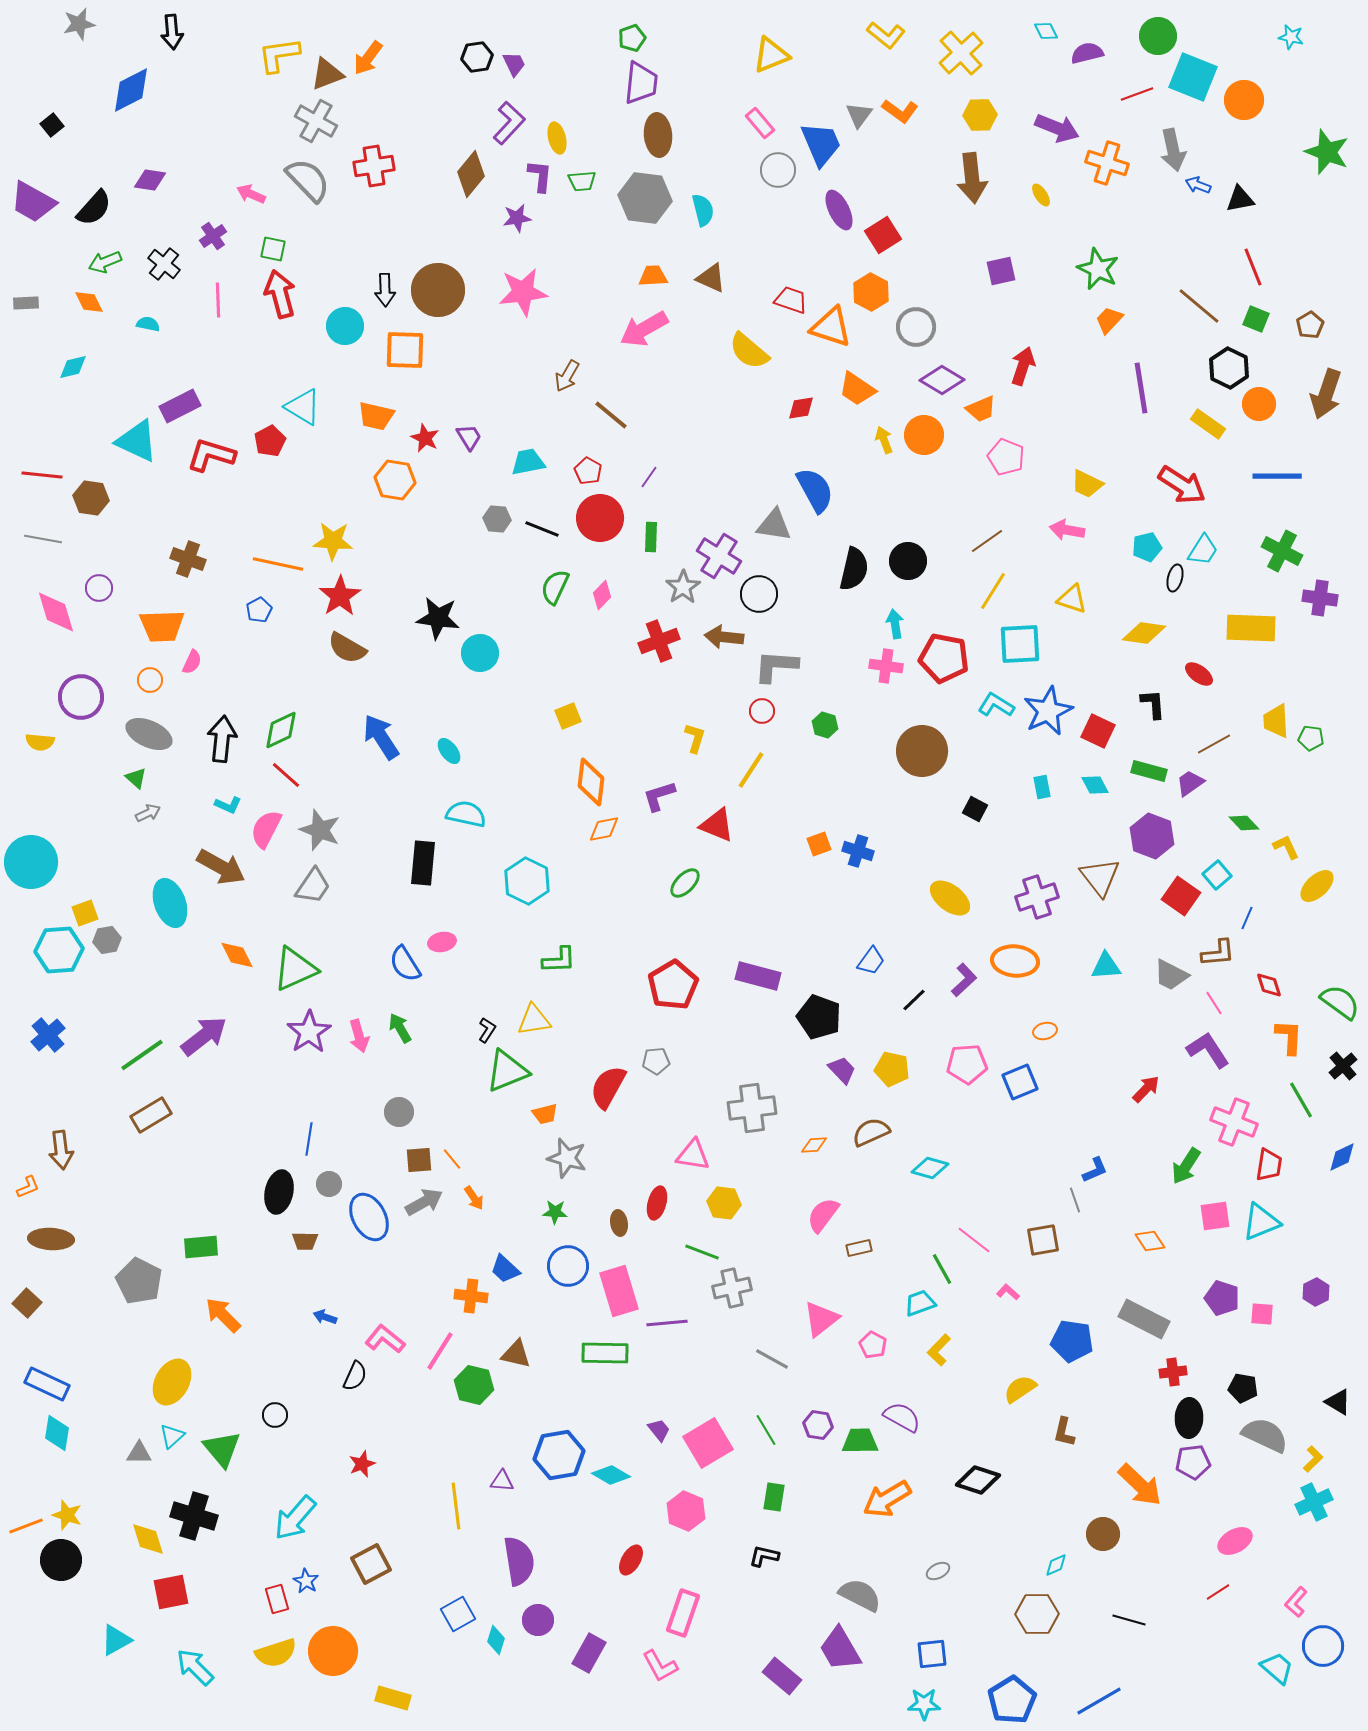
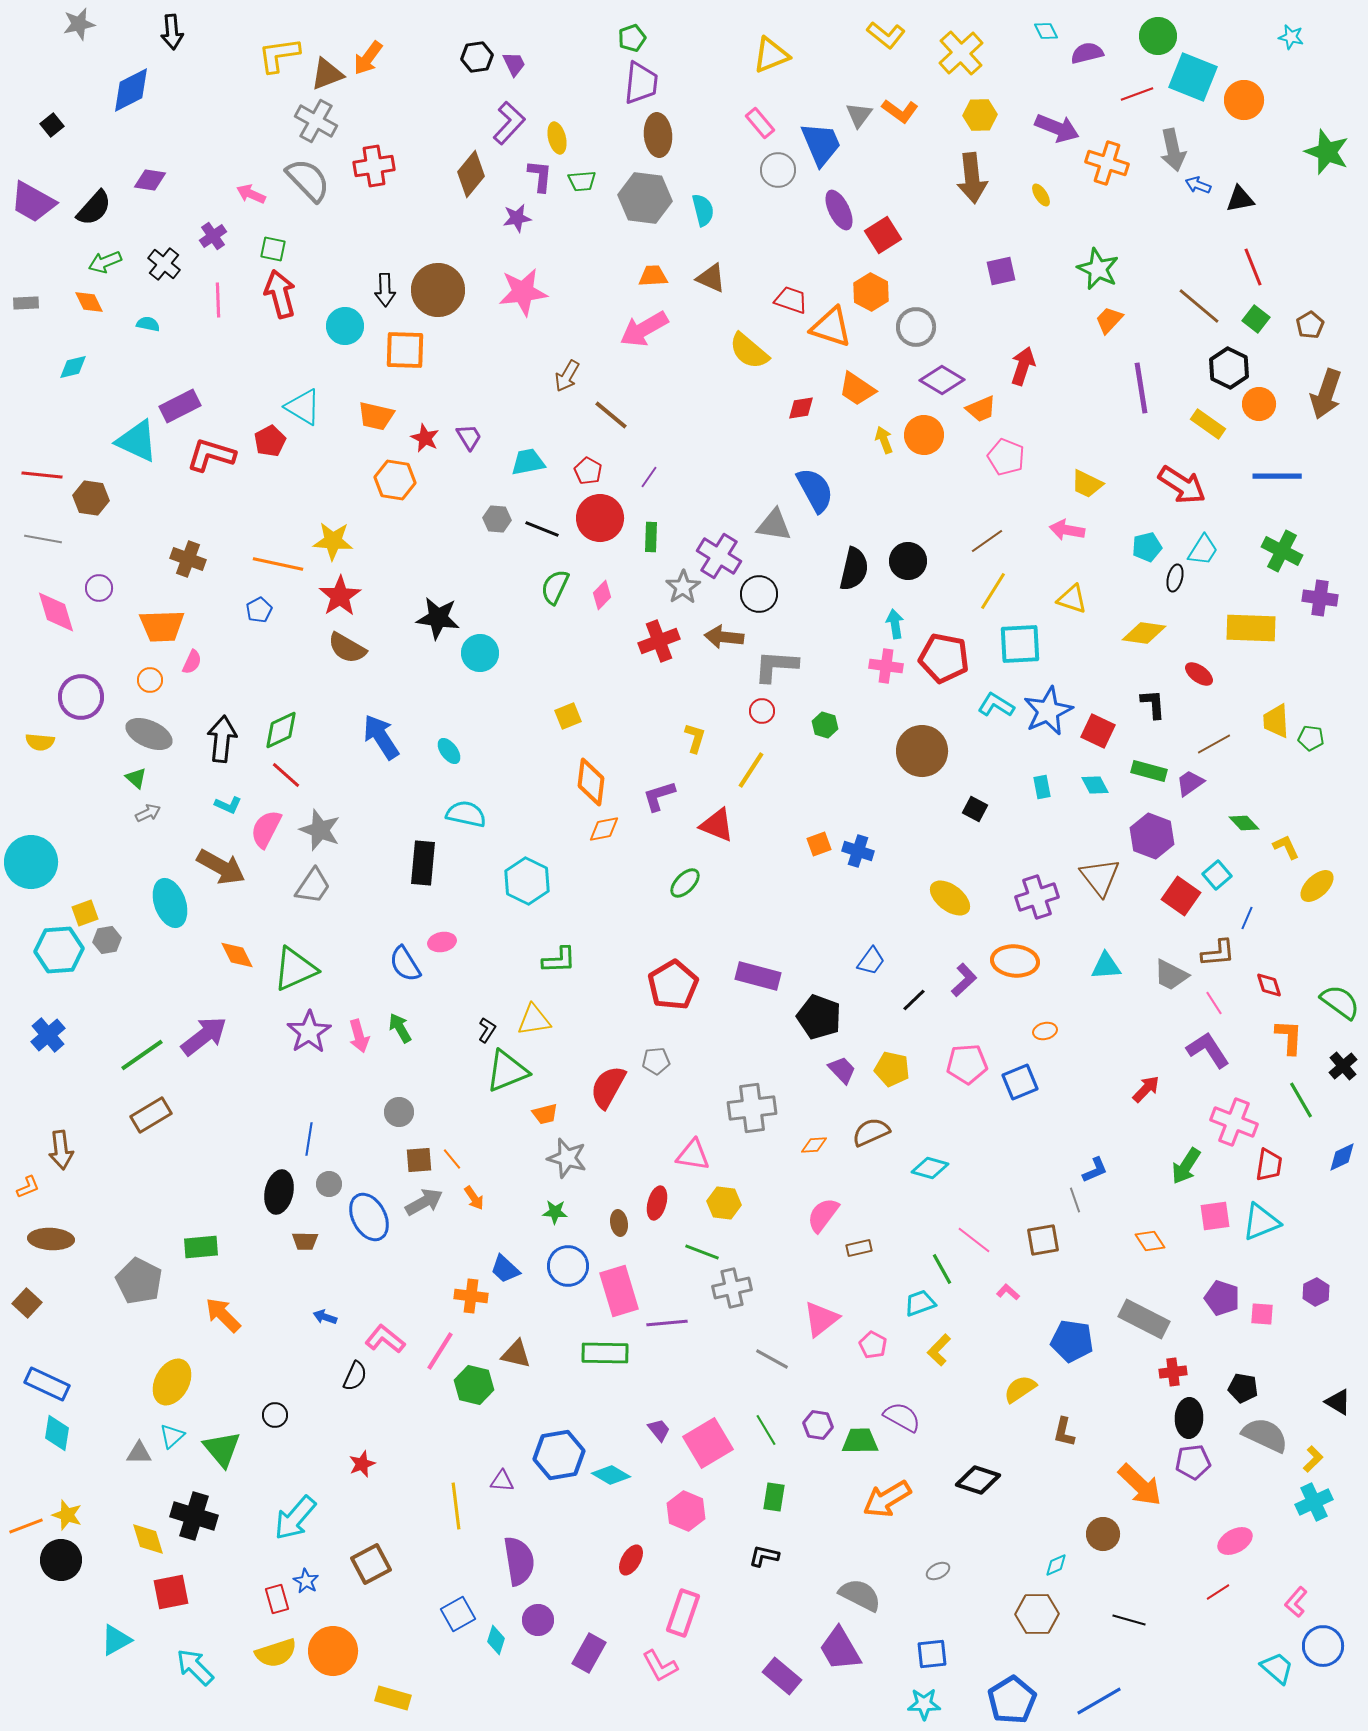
green square at (1256, 319): rotated 16 degrees clockwise
